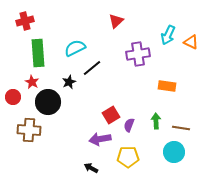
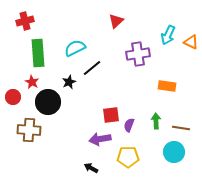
red square: rotated 24 degrees clockwise
